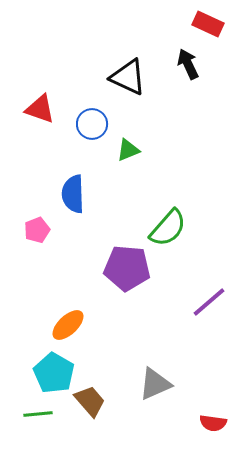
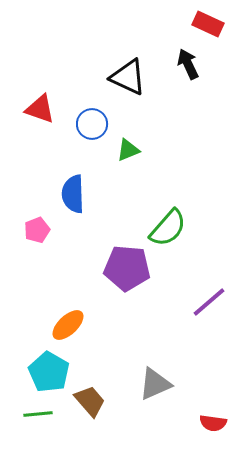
cyan pentagon: moved 5 px left, 1 px up
